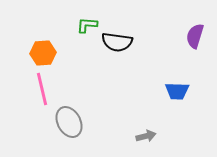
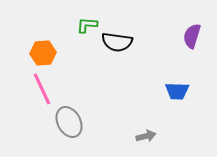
purple semicircle: moved 3 px left
pink line: rotated 12 degrees counterclockwise
